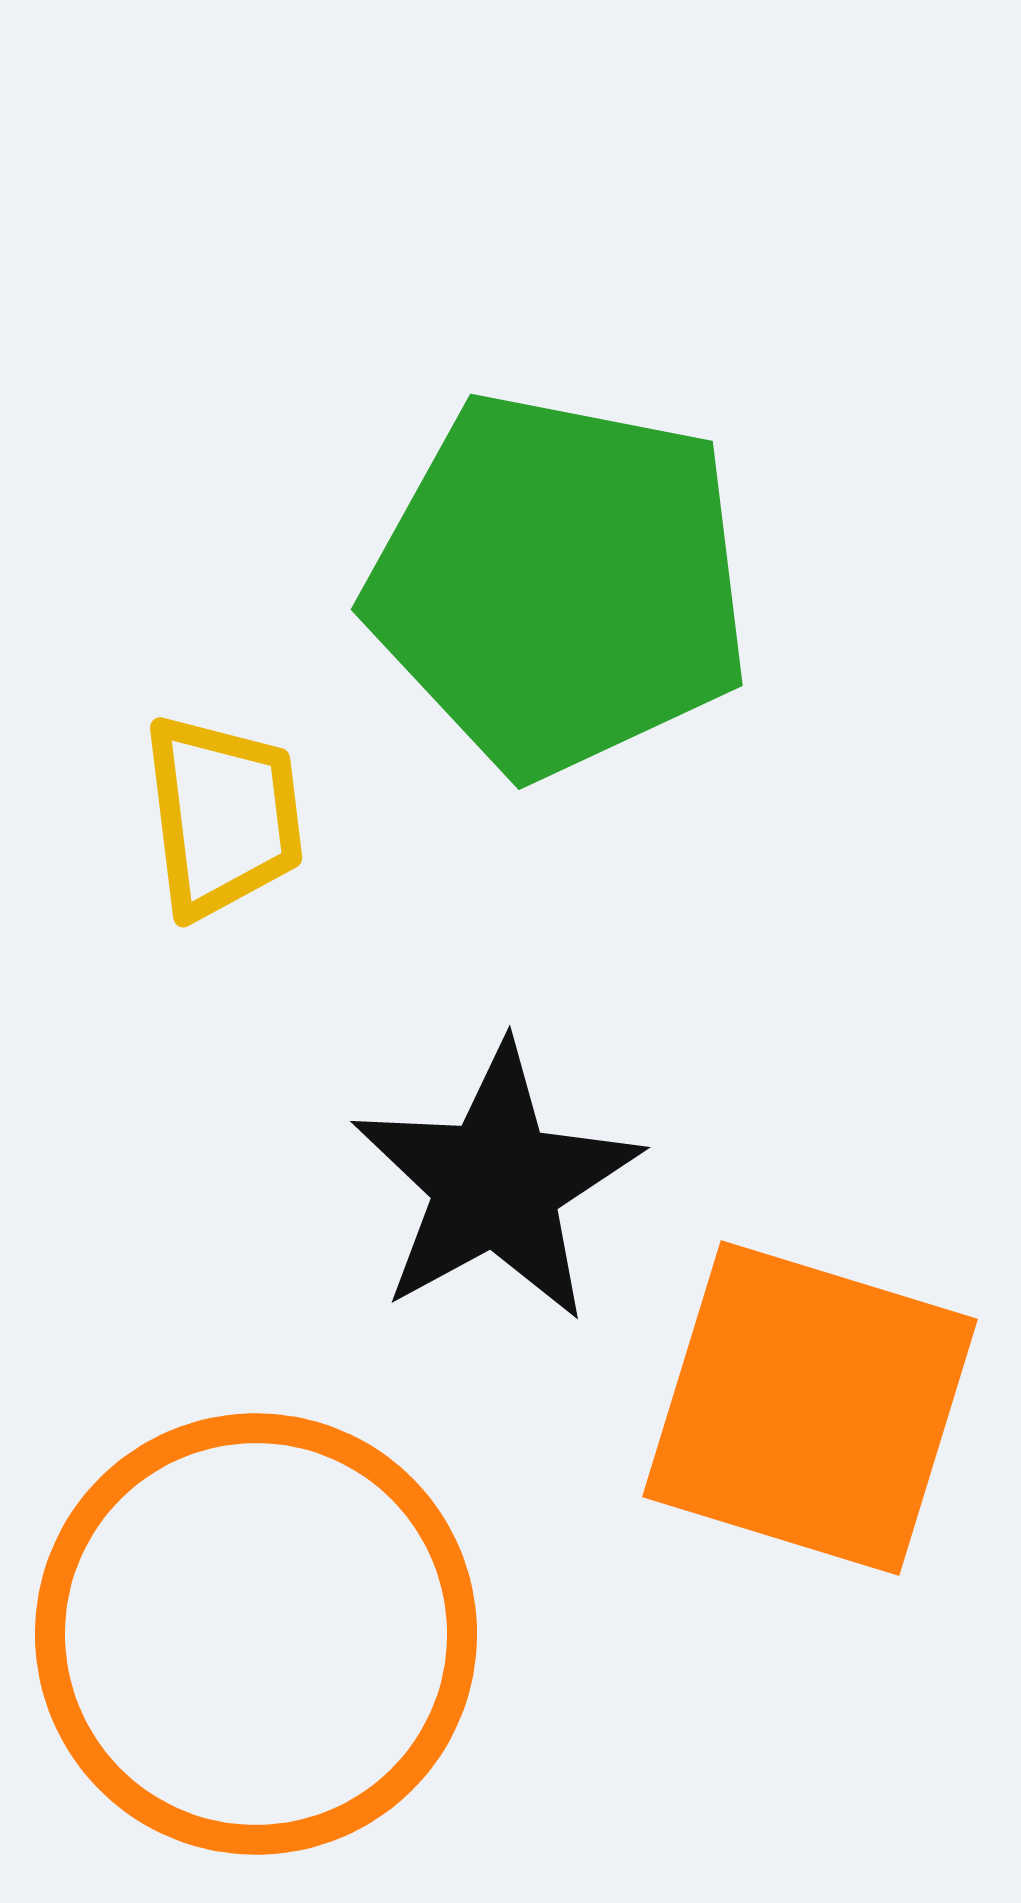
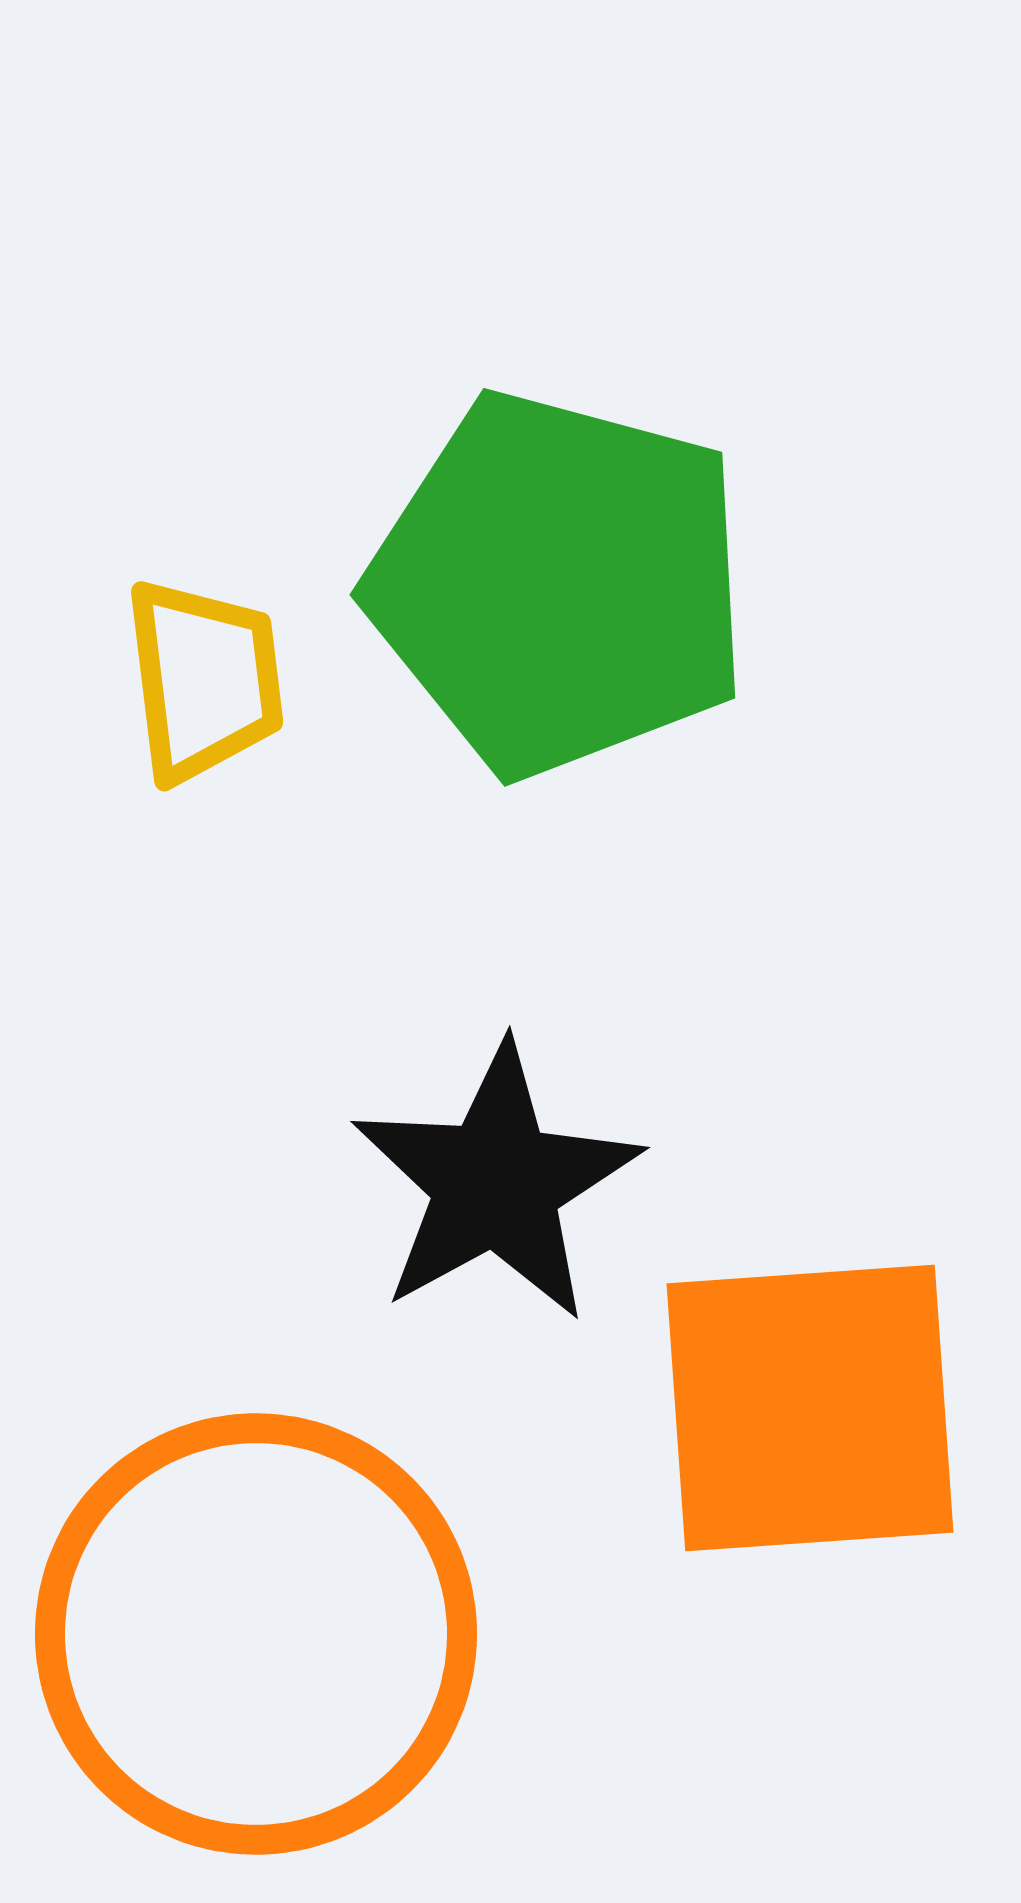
green pentagon: rotated 4 degrees clockwise
yellow trapezoid: moved 19 px left, 136 px up
orange square: rotated 21 degrees counterclockwise
